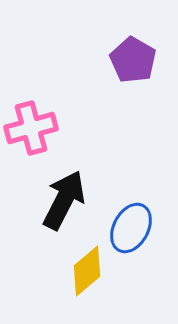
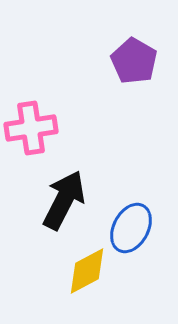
purple pentagon: moved 1 px right, 1 px down
pink cross: rotated 6 degrees clockwise
yellow diamond: rotated 12 degrees clockwise
